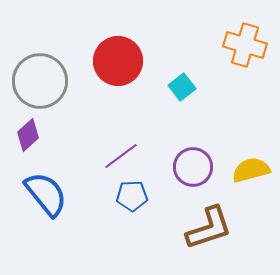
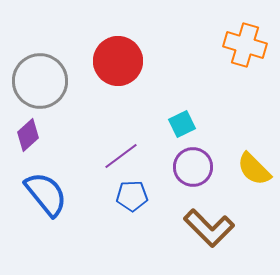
cyan square: moved 37 px down; rotated 12 degrees clockwise
yellow semicircle: moved 3 px right, 1 px up; rotated 120 degrees counterclockwise
brown L-shape: rotated 63 degrees clockwise
